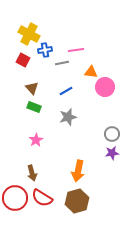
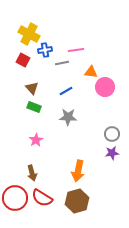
gray star: rotated 18 degrees clockwise
